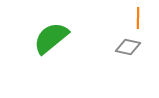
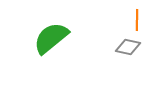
orange line: moved 1 px left, 2 px down
